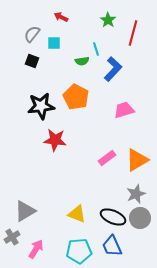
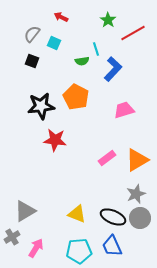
red line: rotated 45 degrees clockwise
cyan square: rotated 24 degrees clockwise
pink arrow: moved 1 px up
